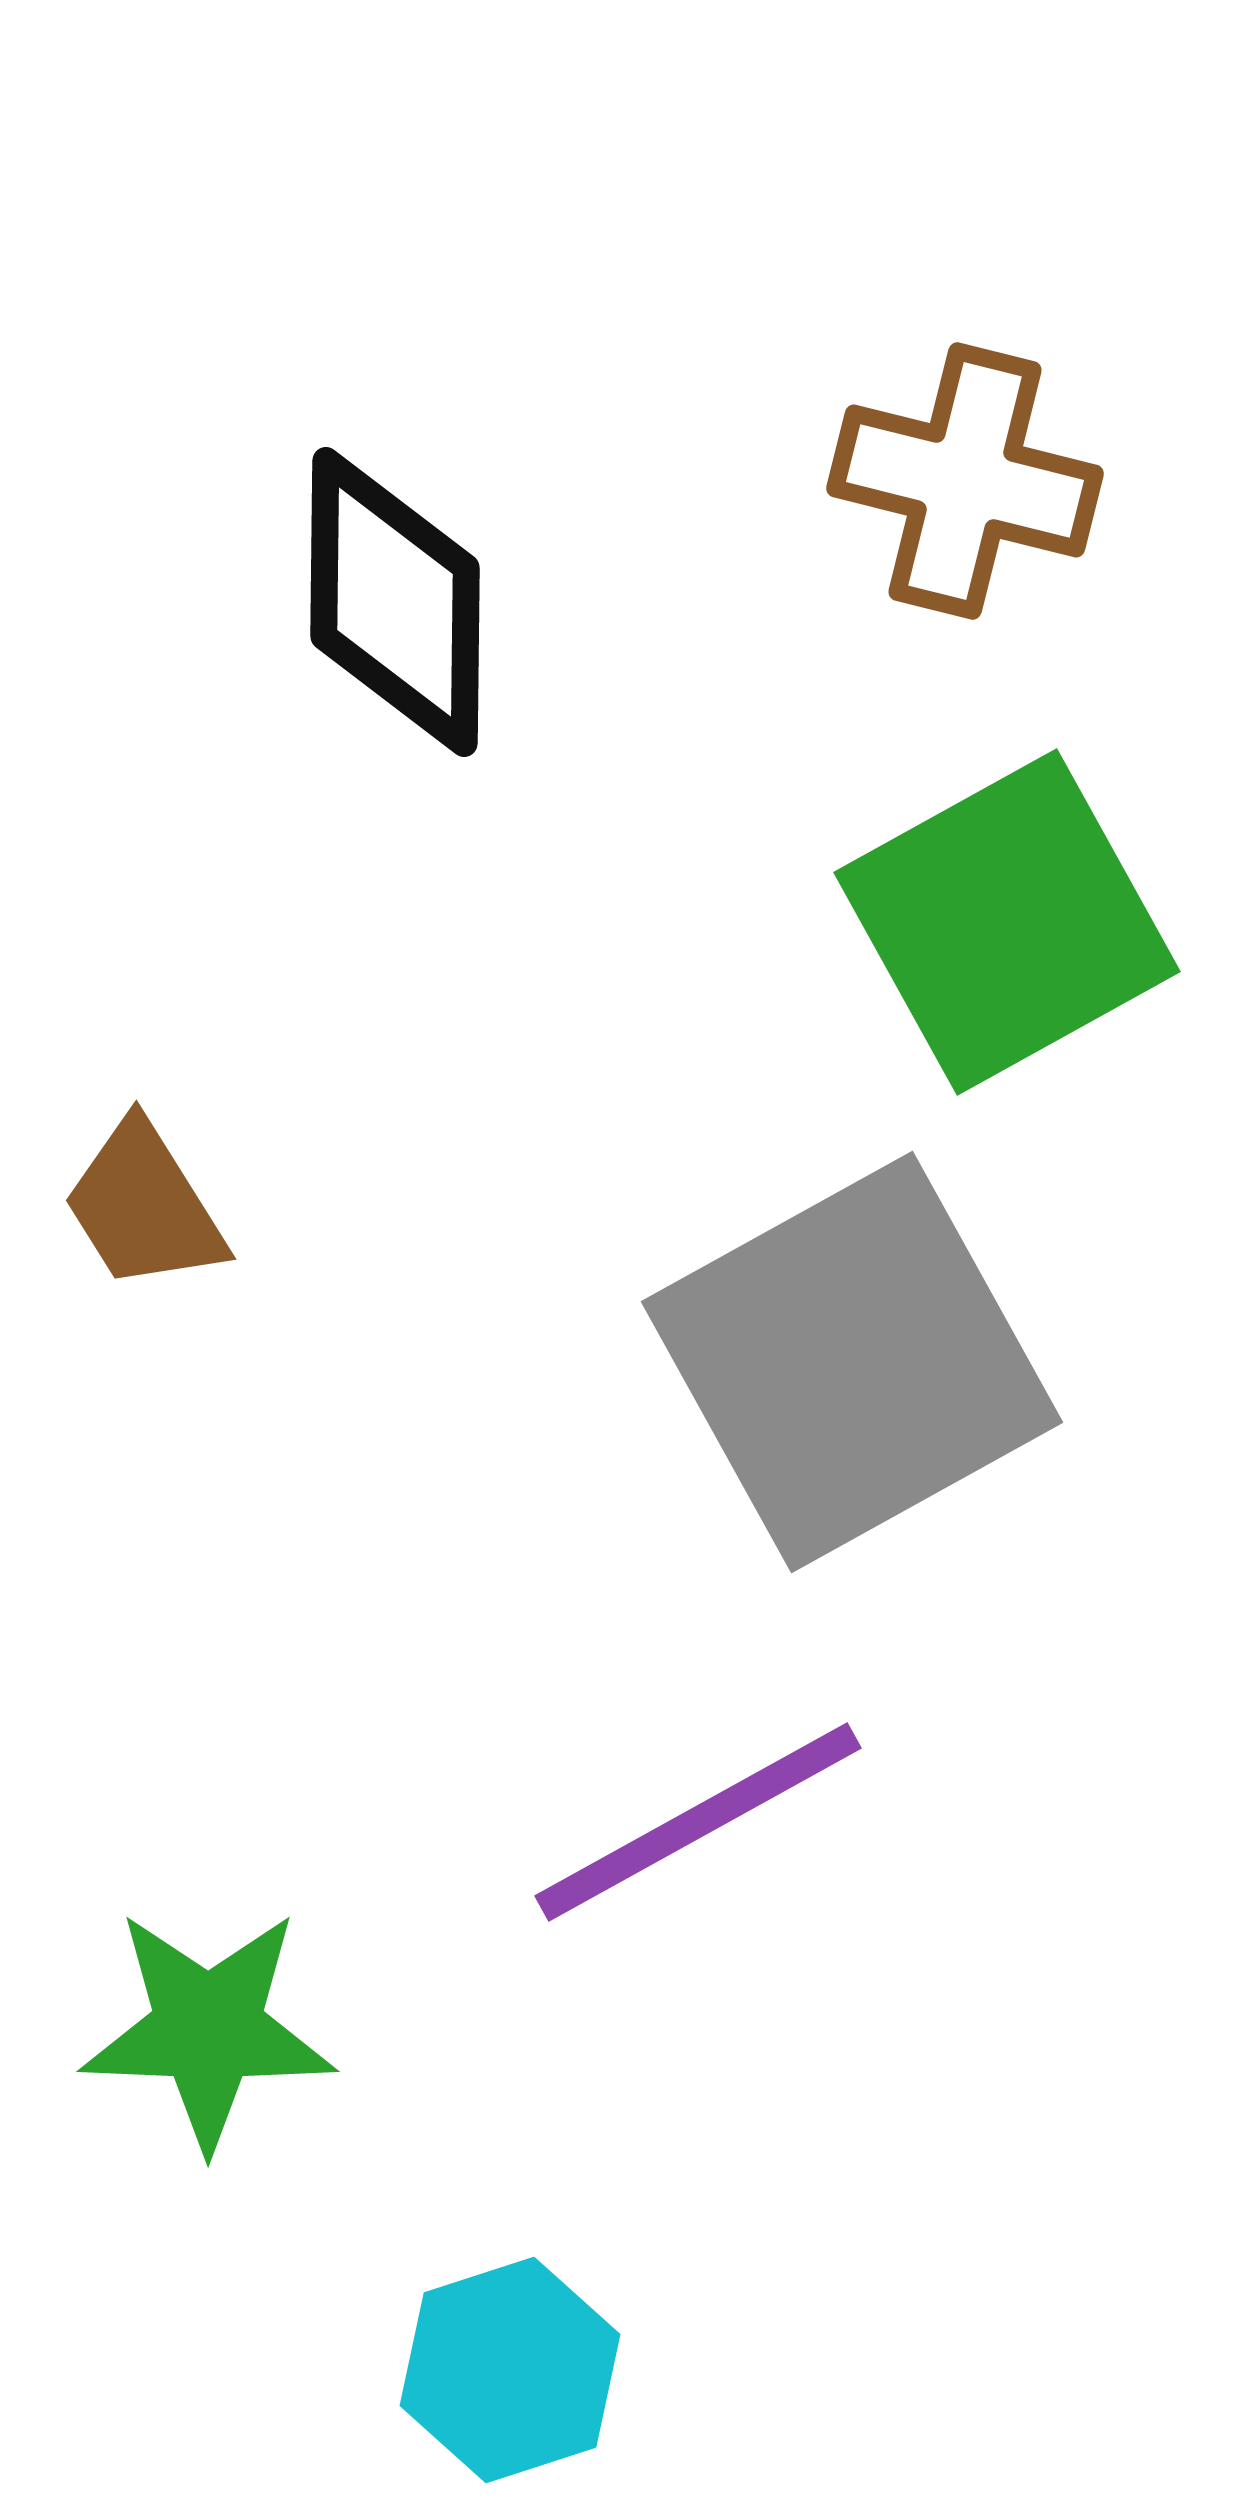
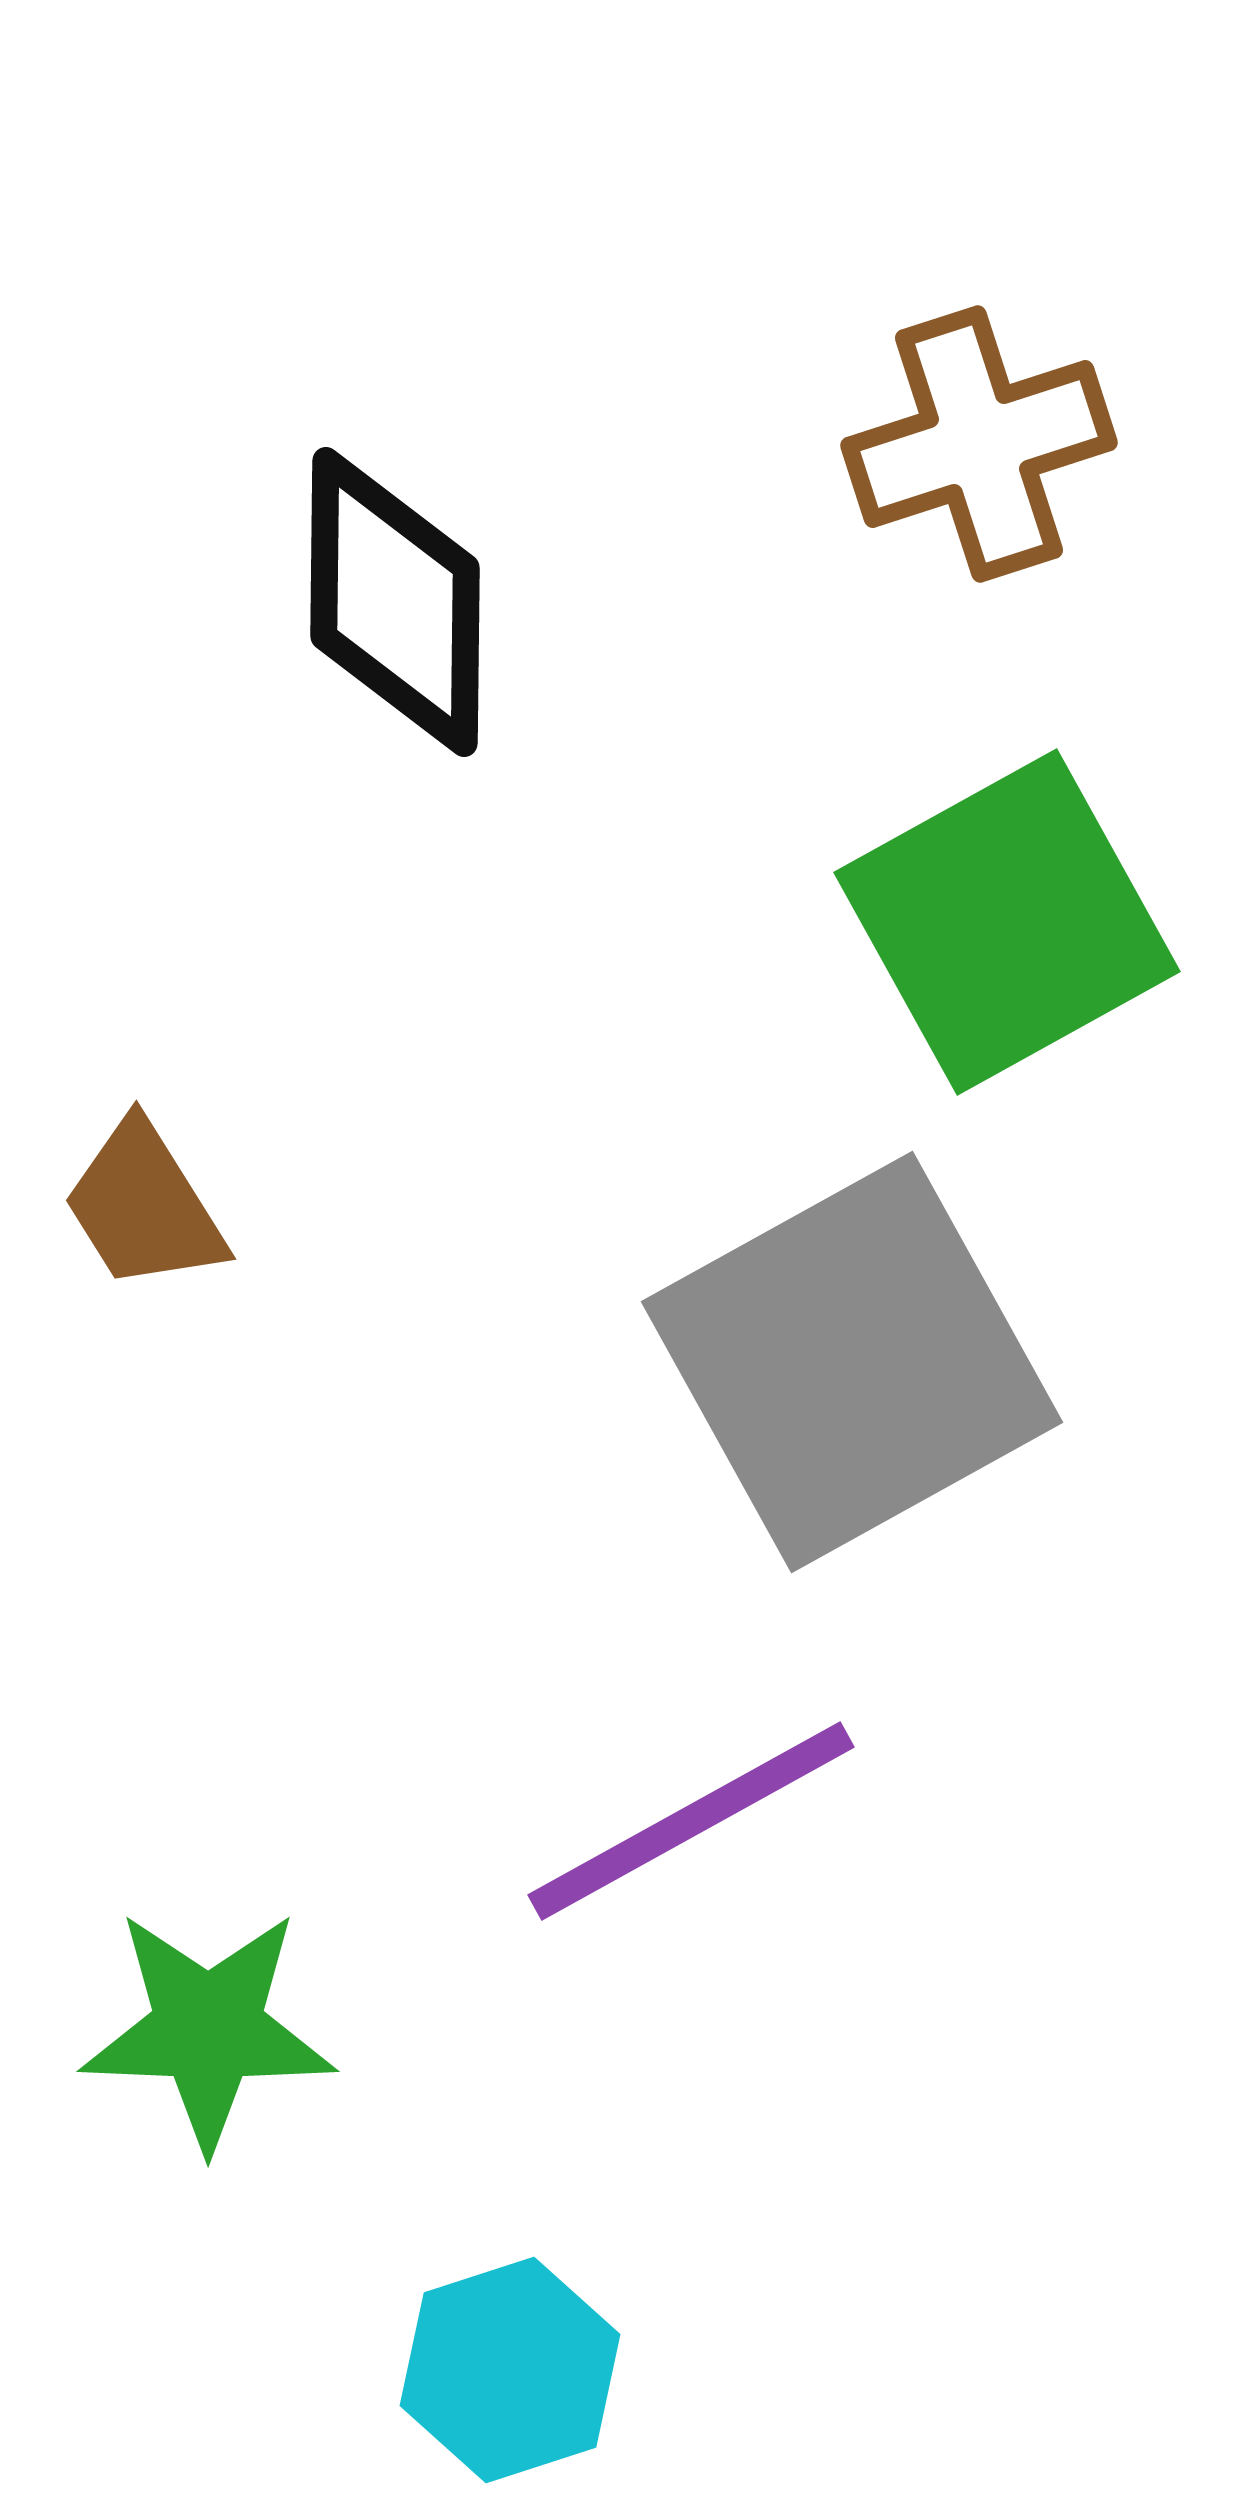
brown cross: moved 14 px right, 37 px up; rotated 32 degrees counterclockwise
purple line: moved 7 px left, 1 px up
